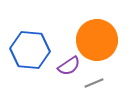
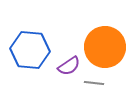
orange circle: moved 8 px right, 7 px down
gray line: rotated 30 degrees clockwise
